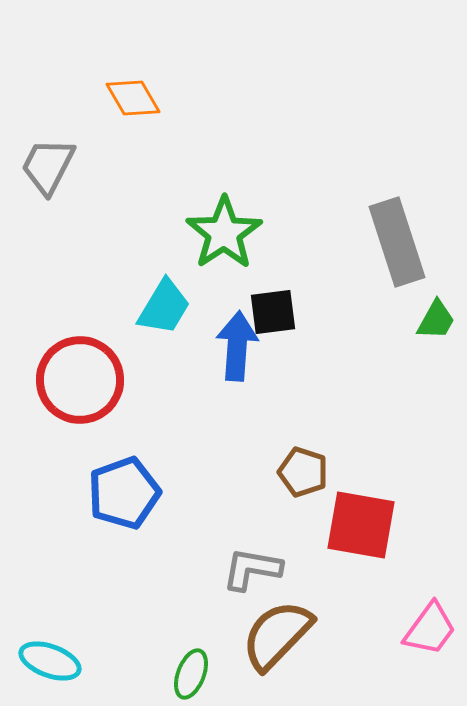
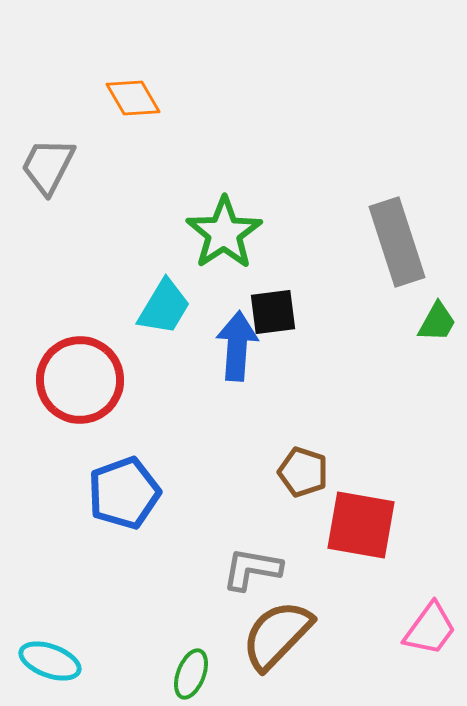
green trapezoid: moved 1 px right, 2 px down
